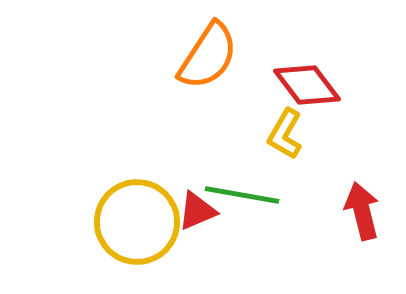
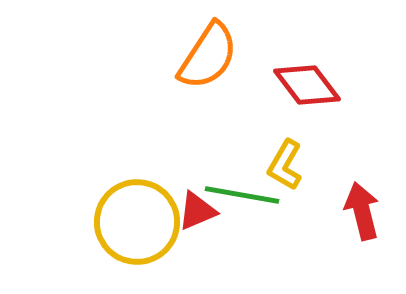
yellow L-shape: moved 31 px down
